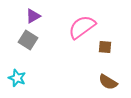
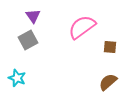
purple triangle: rotated 35 degrees counterclockwise
gray square: rotated 30 degrees clockwise
brown square: moved 5 px right
brown semicircle: rotated 108 degrees clockwise
